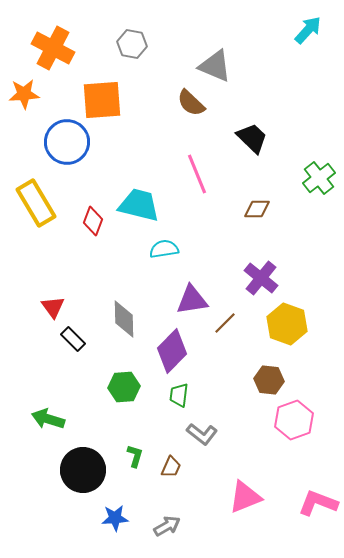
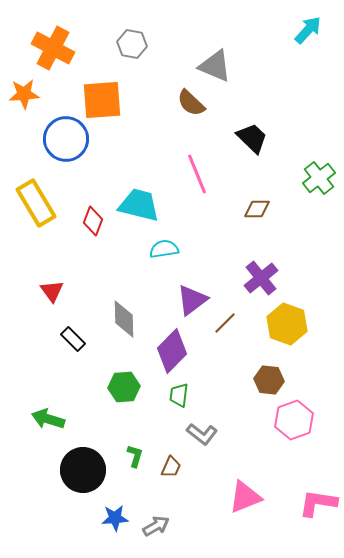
blue circle: moved 1 px left, 3 px up
purple cross: rotated 12 degrees clockwise
purple triangle: rotated 28 degrees counterclockwise
red triangle: moved 1 px left, 16 px up
pink L-shape: rotated 12 degrees counterclockwise
gray arrow: moved 11 px left
